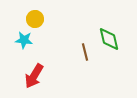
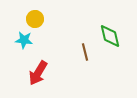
green diamond: moved 1 px right, 3 px up
red arrow: moved 4 px right, 3 px up
